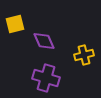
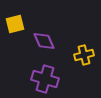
purple cross: moved 1 px left, 1 px down
